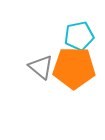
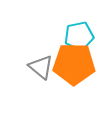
orange pentagon: moved 4 px up
